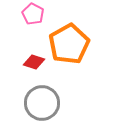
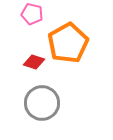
pink pentagon: moved 1 px left; rotated 15 degrees counterclockwise
orange pentagon: moved 1 px left, 1 px up
